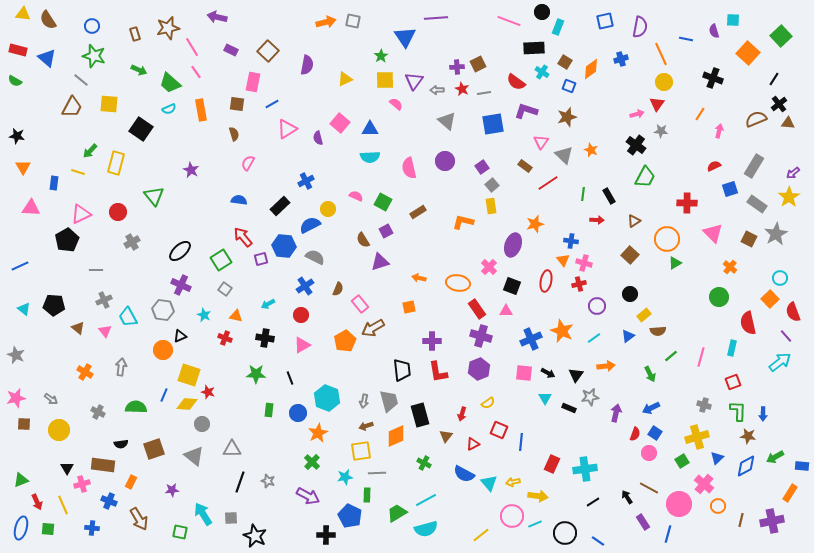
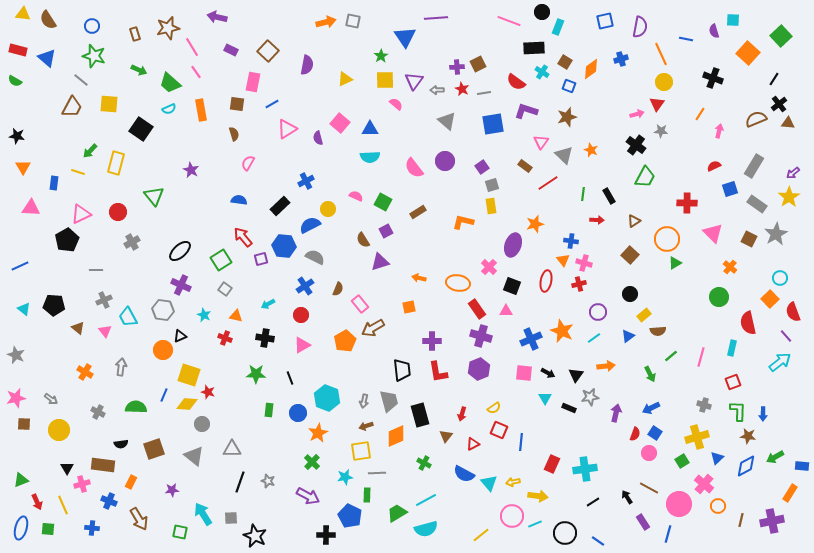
pink semicircle at (409, 168): moved 5 px right; rotated 25 degrees counterclockwise
gray square at (492, 185): rotated 24 degrees clockwise
purple circle at (597, 306): moved 1 px right, 6 px down
yellow semicircle at (488, 403): moved 6 px right, 5 px down
